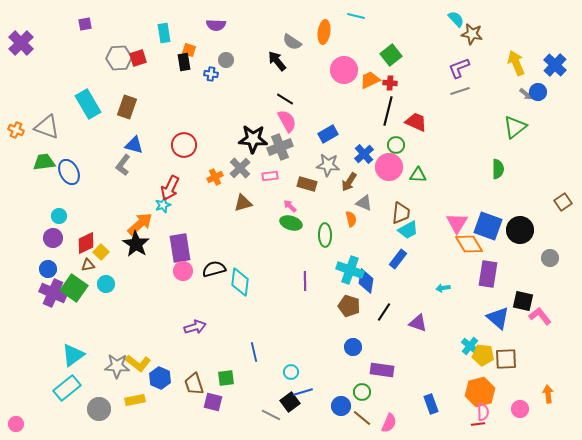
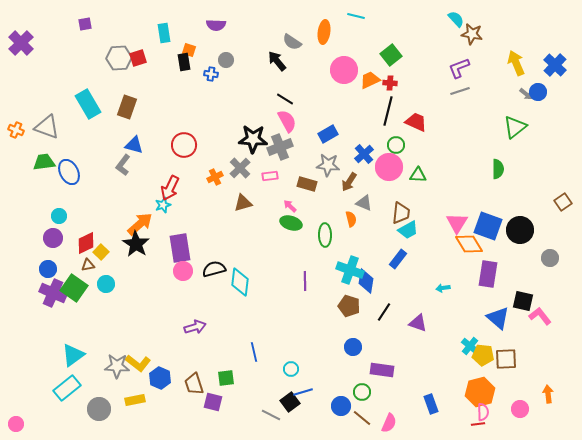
cyan circle at (291, 372): moved 3 px up
